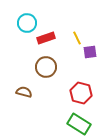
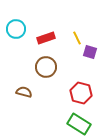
cyan circle: moved 11 px left, 6 px down
purple square: rotated 24 degrees clockwise
